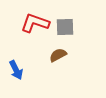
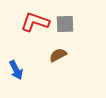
red L-shape: moved 1 px up
gray square: moved 3 px up
